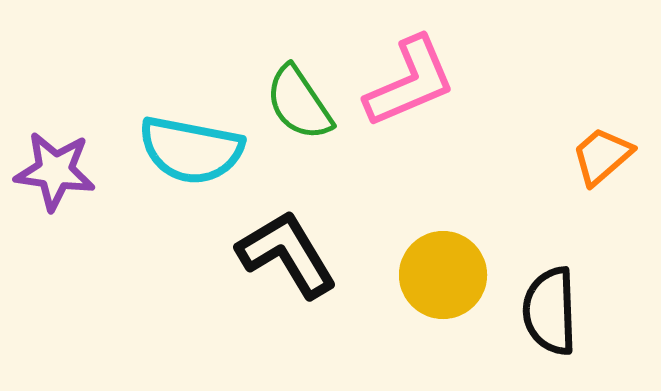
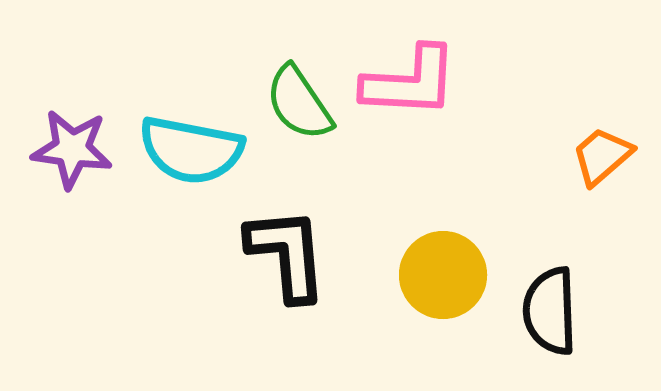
pink L-shape: rotated 26 degrees clockwise
purple star: moved 17 px right, 22 px up
black L-shape: rotated 26 degrees clockwise
